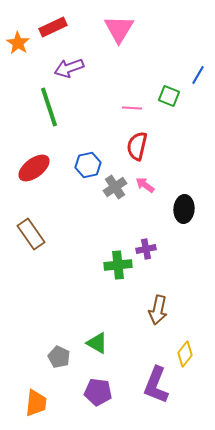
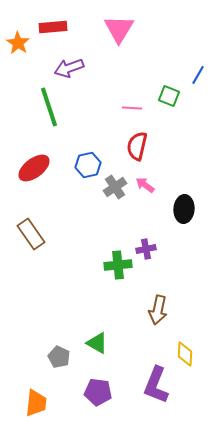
red rectangle: rotated 20 degrees clockwise
yellow diamond: rotated 35 degrees counterclockwise
